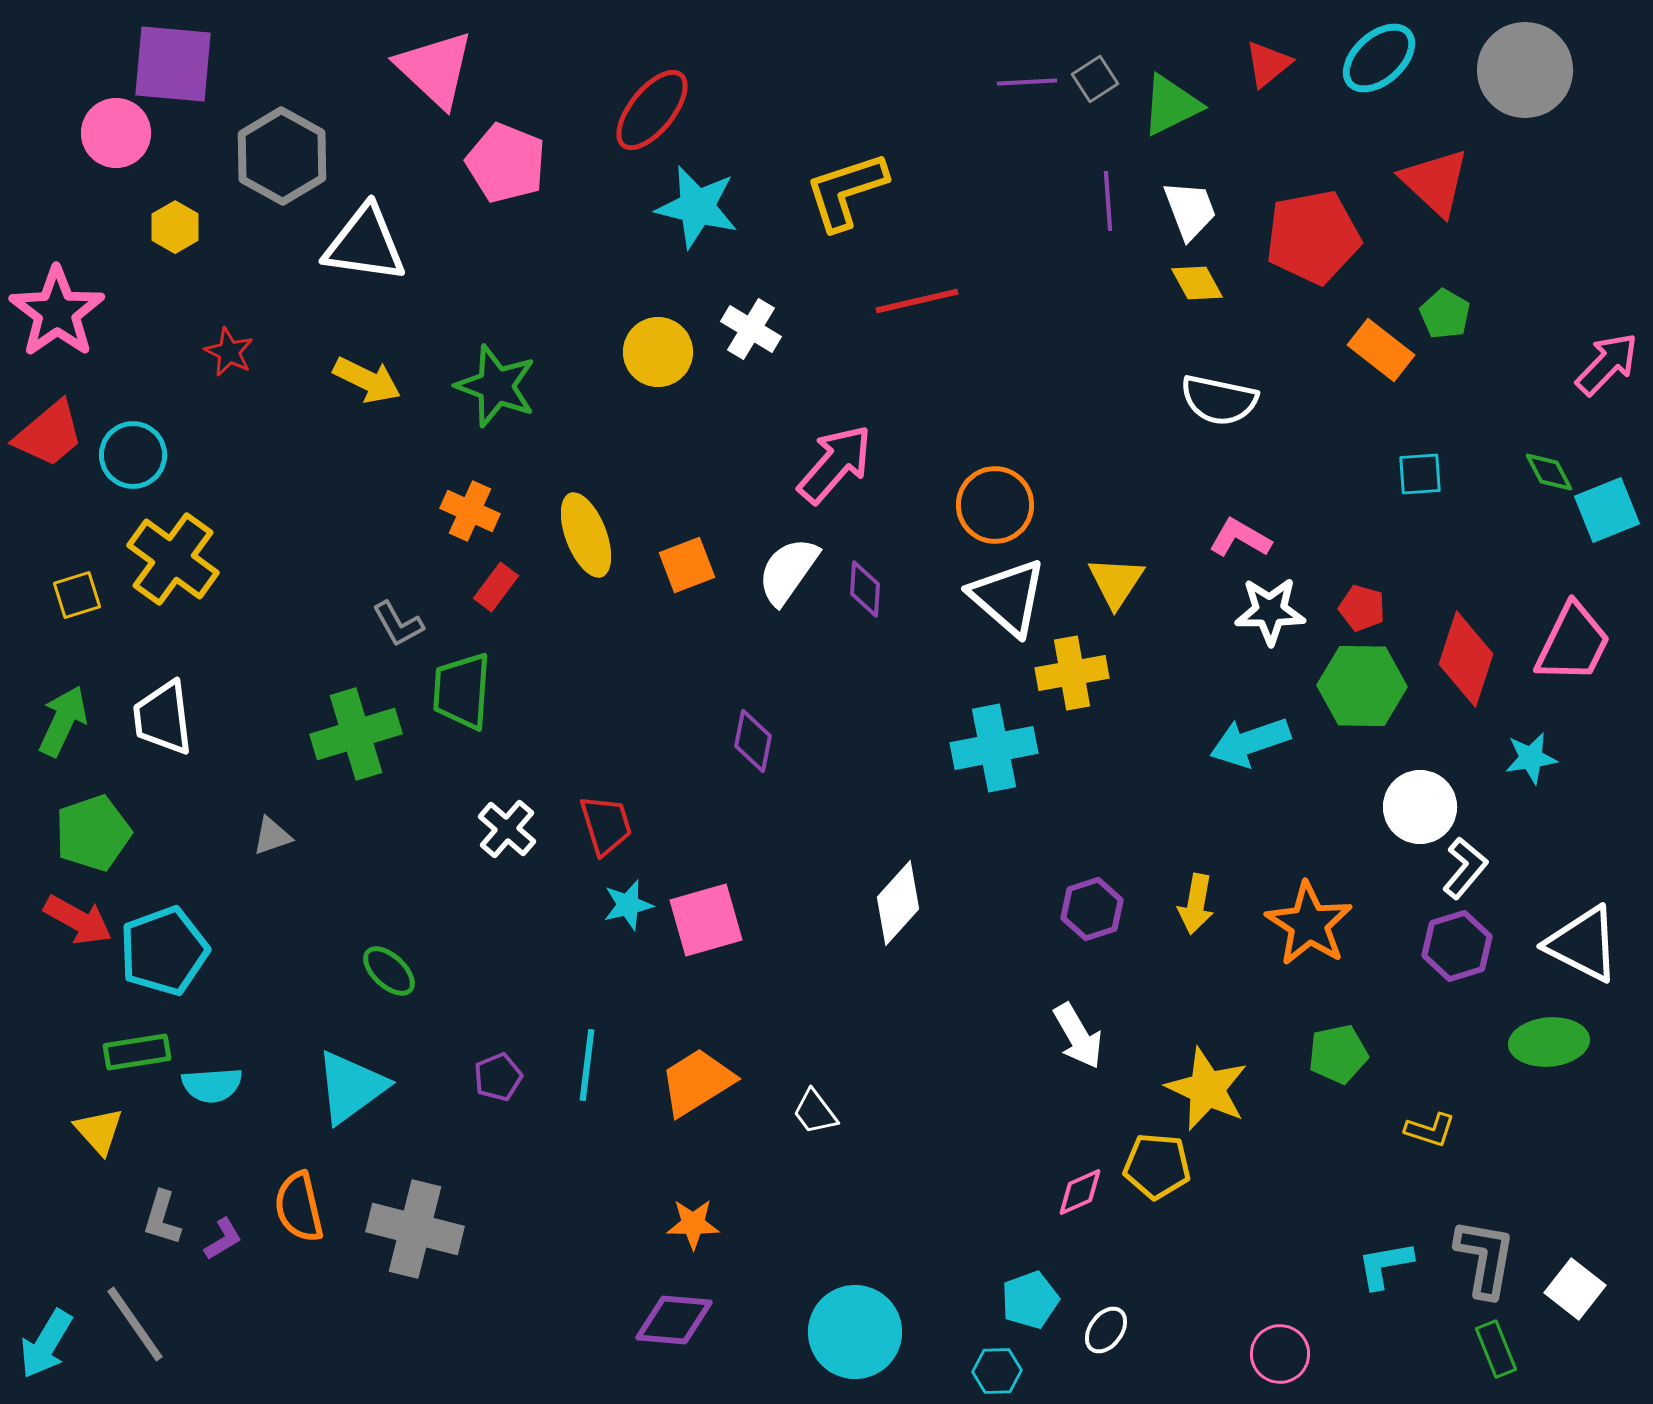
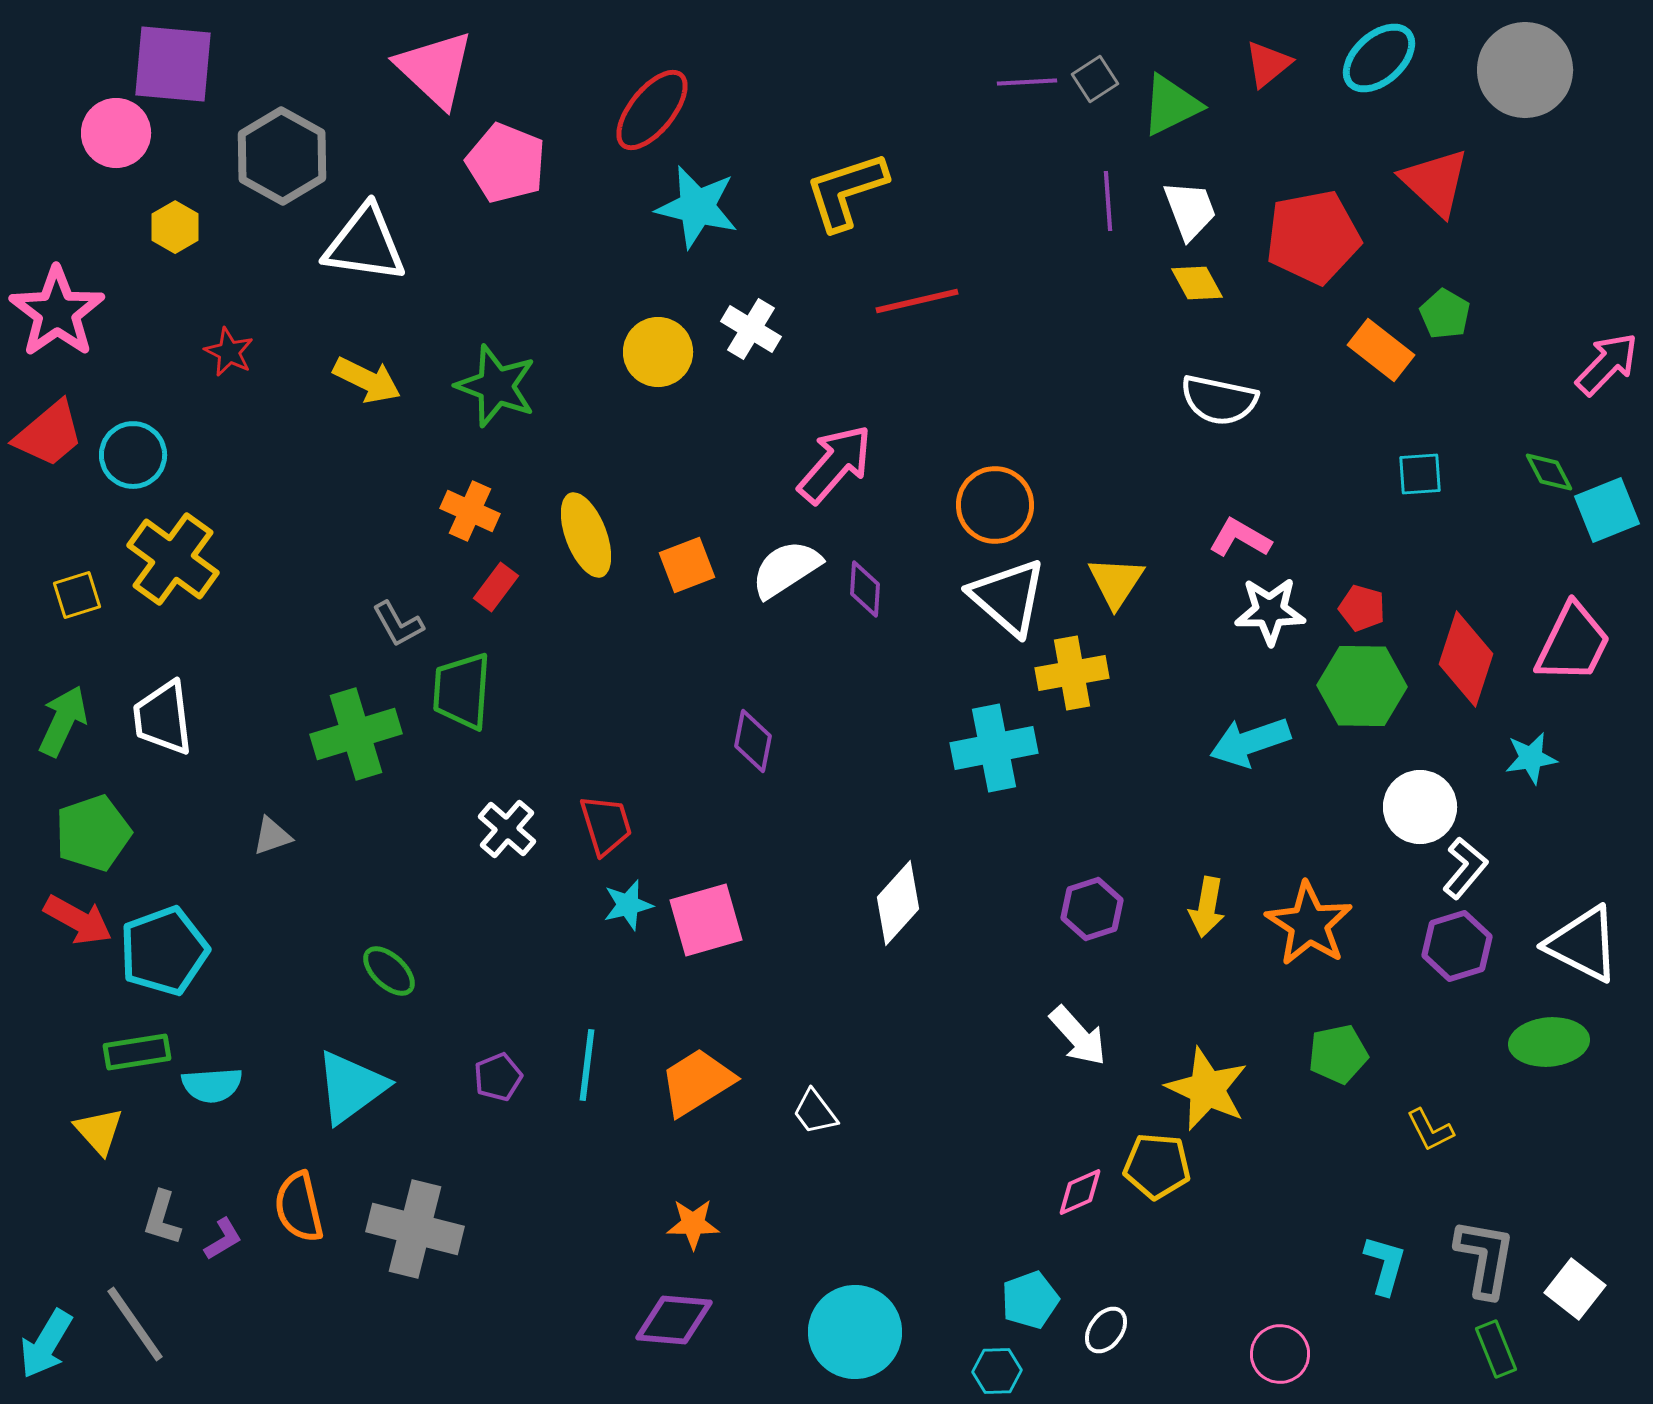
white semicircle at (788, 571): moved 2 px left, 2 px up; rotated 22 degrees clockwise
yellow arrow at (1196, 904): moved 11 px right, 3 px down
white arrow at (1078, 1036): rotated 12 degrees counterclockwise
yellow L-shape at (1430, 1130): rotated 45 degrees clockwise
cyan L-shape at (1385, 1265): rotated 116 degrees clockwise
